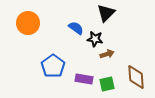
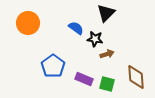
purple rectangle: rotated 12 degrees clockwise
green square: rotated 28 degrees clockwise
